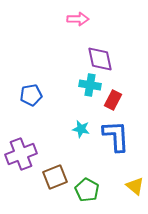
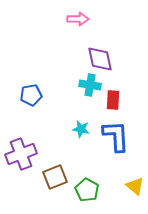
red rectangle: rotated 24 degrees counterclockwise
